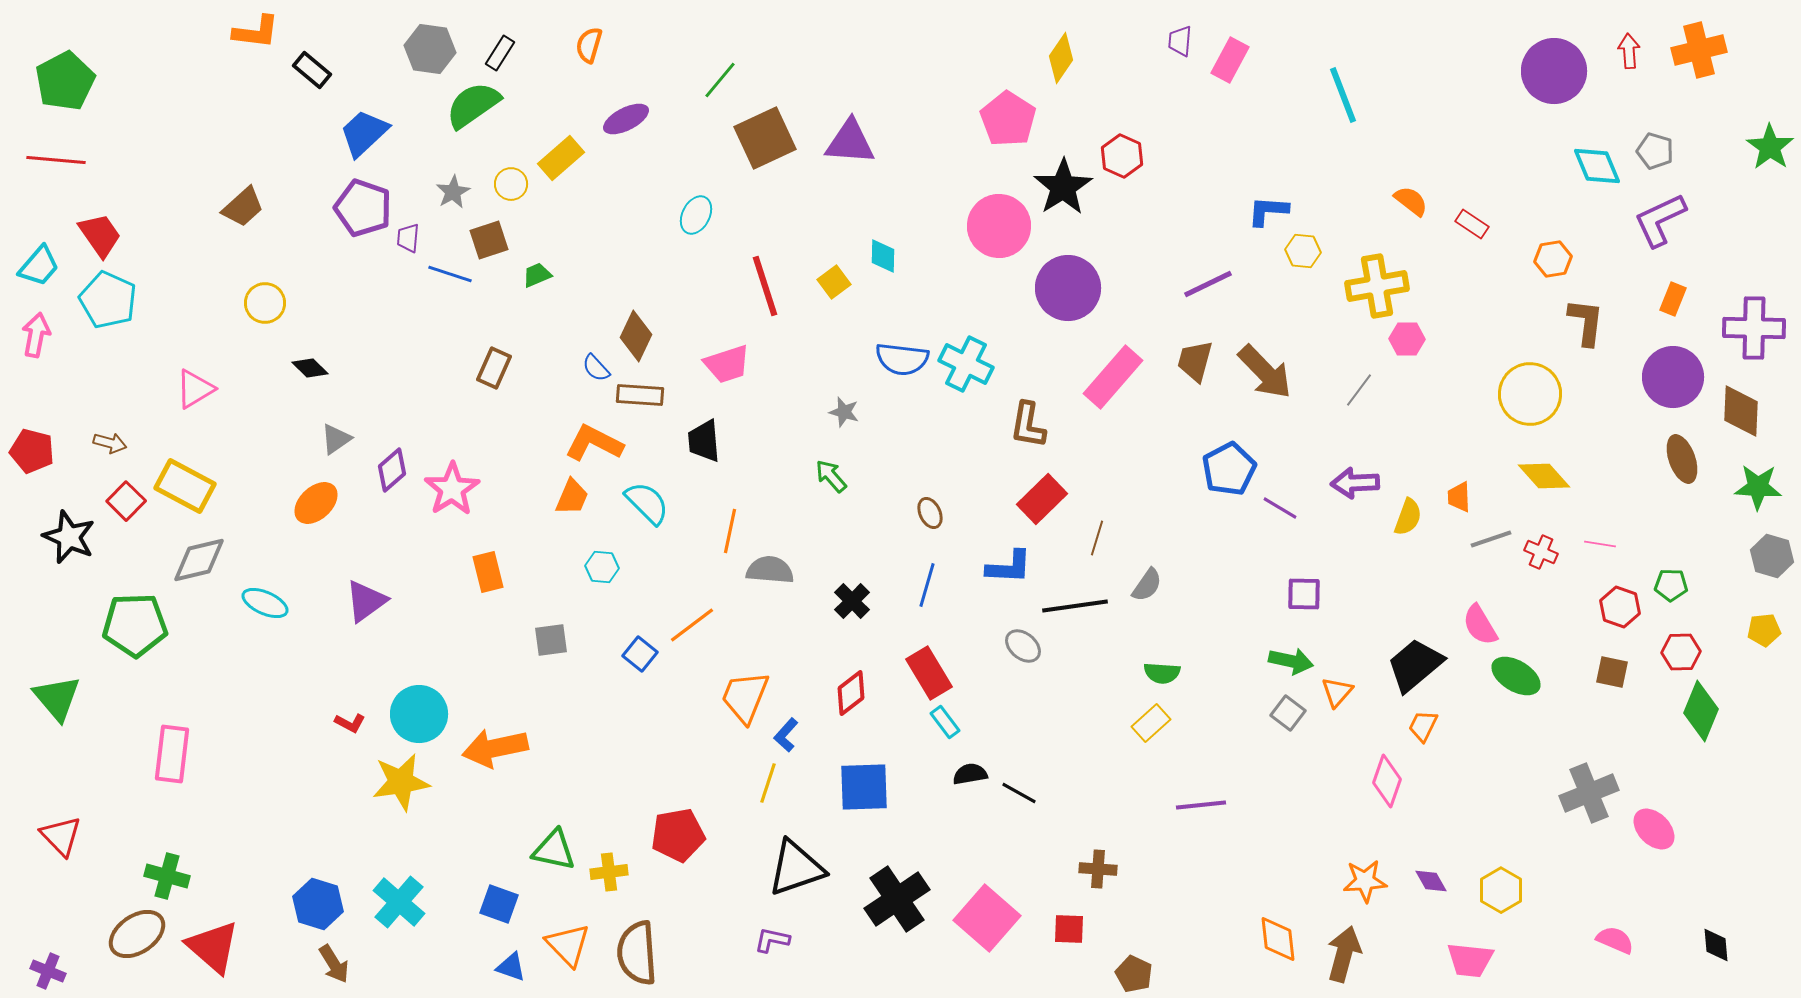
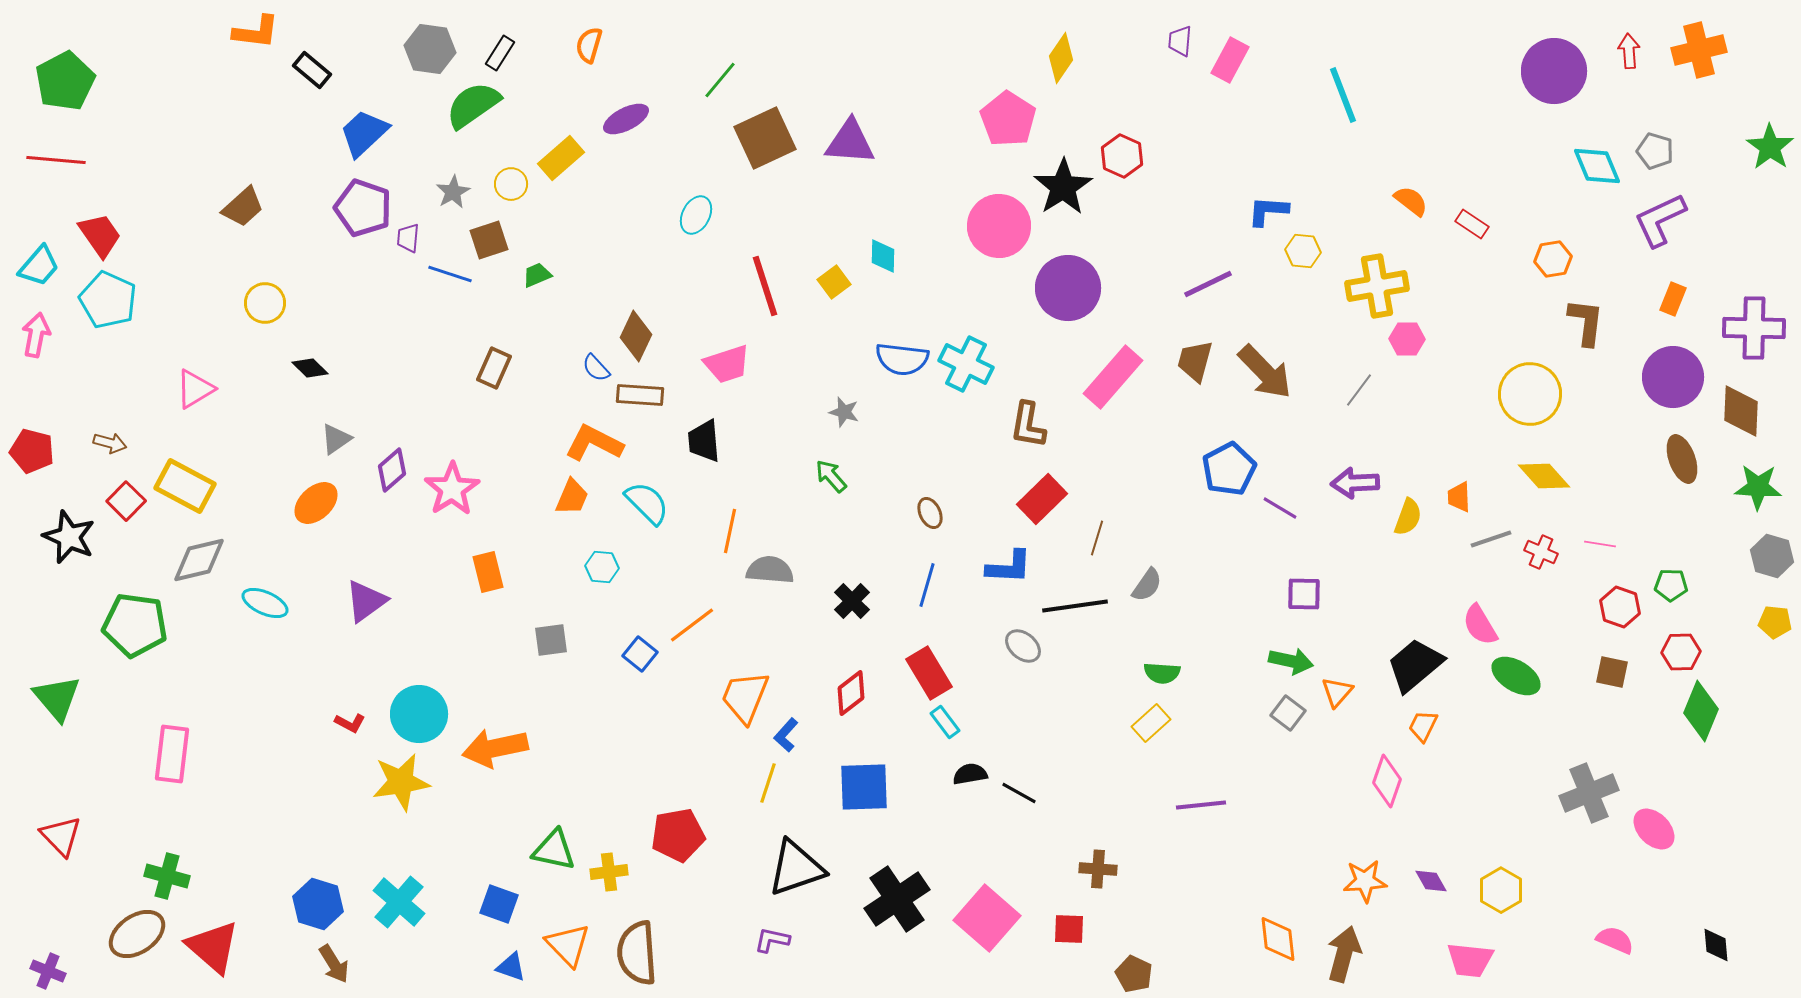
green pentagon at (135, 625): rotated 10 degrees clockwise
yellow pentagon at (1764, 630): moved 11 px right, 8 px up; rotated 12 degrees clockwise
